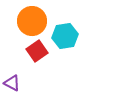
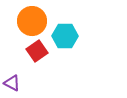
cyan hexagon: rotated 10 degrees clockwise
